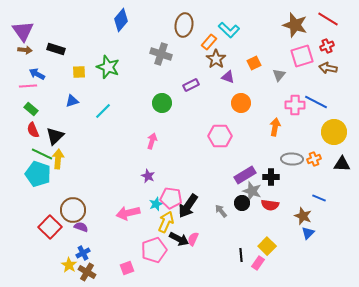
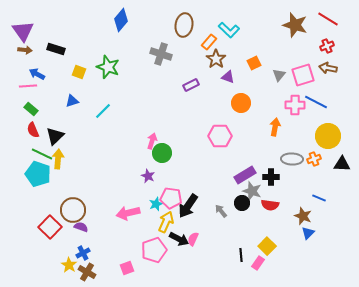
pink square at (302, 56): moved 1 px right, 19 px down
yellow square at (79, 72): rotated 24 degrees clockwise
green circle at (162, 103): moved 50 px down
yellow circle at (334, 132): moved 6 px left, 4 px down
